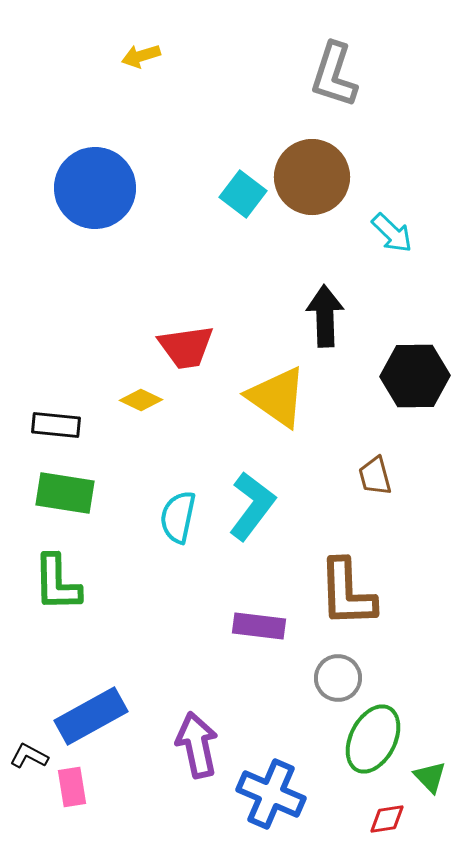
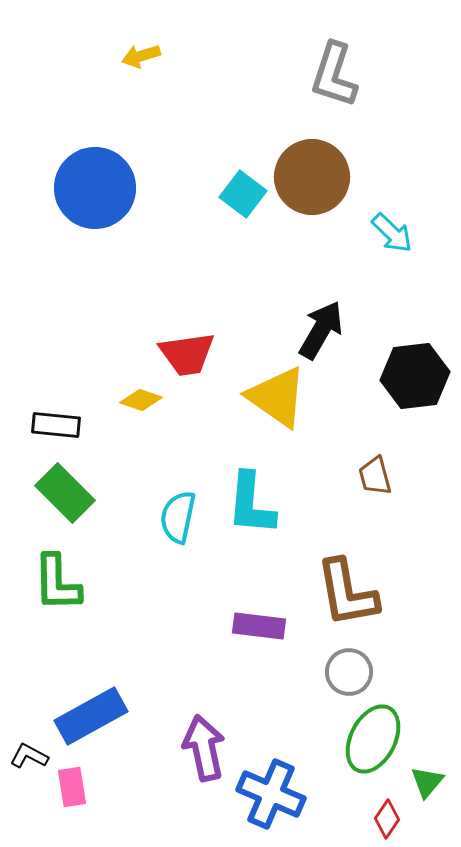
black arrow: moved 4 px left, 14 px down; rotated 32 degrees clockwise
red trapezoid: moved 1 px right, 7 px down
black hexagon: rotated 6 degrees counterclockwise
yellow diamond: rotated 6 degrees counterclockwise
green rectangle: rotated 36 degrees clockwise
cyan L-shape: moved 1 px left, 2 px up; rotated 148 degrees clockwise
brown L-shape: rotated 8 degrees counterclockwise
gray circle: moved 11 px right, 6 px up
purple arrow: moved 7 px right, 3 px down
green triangle: moved 3 px left, 5 px down; rotated 24 degrees clockwise
red diamond: rotated 48 degrees counterclockwise
